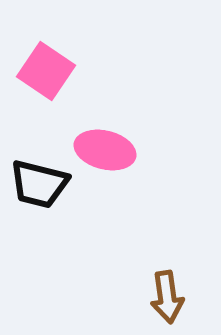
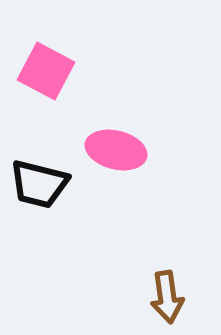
pink square: rotated 6 degrees counterclockwise
pink ellipse: moved 11 px right
